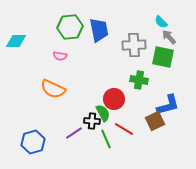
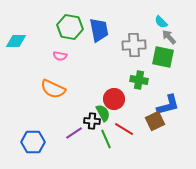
green hexagon: rotated 15 degrees clockwise
blue hexagon: rotated 15 degrees clockwise
